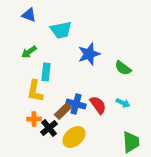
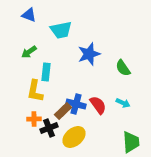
green semicircle: rotated 18 degrees clockwise
black cross: rotated 18 degrees clockwise
